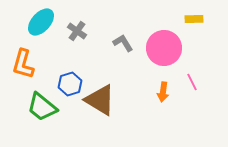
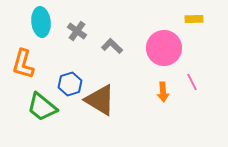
cyan ellipse: rotated 48 degrees counterclockwise
gray L-shape: moved 11 px left, 3 px down; rotated 15 degrees counterclockwise
orange arrow: rotated 12 degrees counterclockwise
